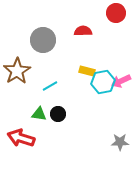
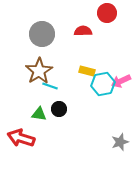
red circle: moved 9 px left
gray circle: moved 1 px left, 6 px up
brown star: moved 22 px right
cyan hexagon: moved 2 px down
cyan line: rotated 49 degrees clockwise
black circle: moved 1 px right, 5 px up
gray star: rotated 18 degrees counterclockwise
